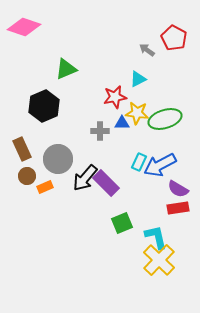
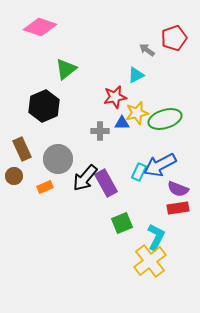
pink diamond: moved 16 px right
red pentagon: rotated 25 degrees clockwise
green triangle: rotated 15 degrees counterclockwise
cyan triangle: moved 2 px left, 4 px up
yellow star: rotated 20 degrees counterclockwise
cyan rectangle: moved 10 px down
brown circle: moved 13 px left
purple rectangle: rotated 16 degrees clockwise
purple semicircle: rotated 10 degrees counterclockwise
cyan L-shape: rotated 40 degrees clockwise
yellow cross: moved 9 px left, 1 px down; rotated 8 degrees clockwise
